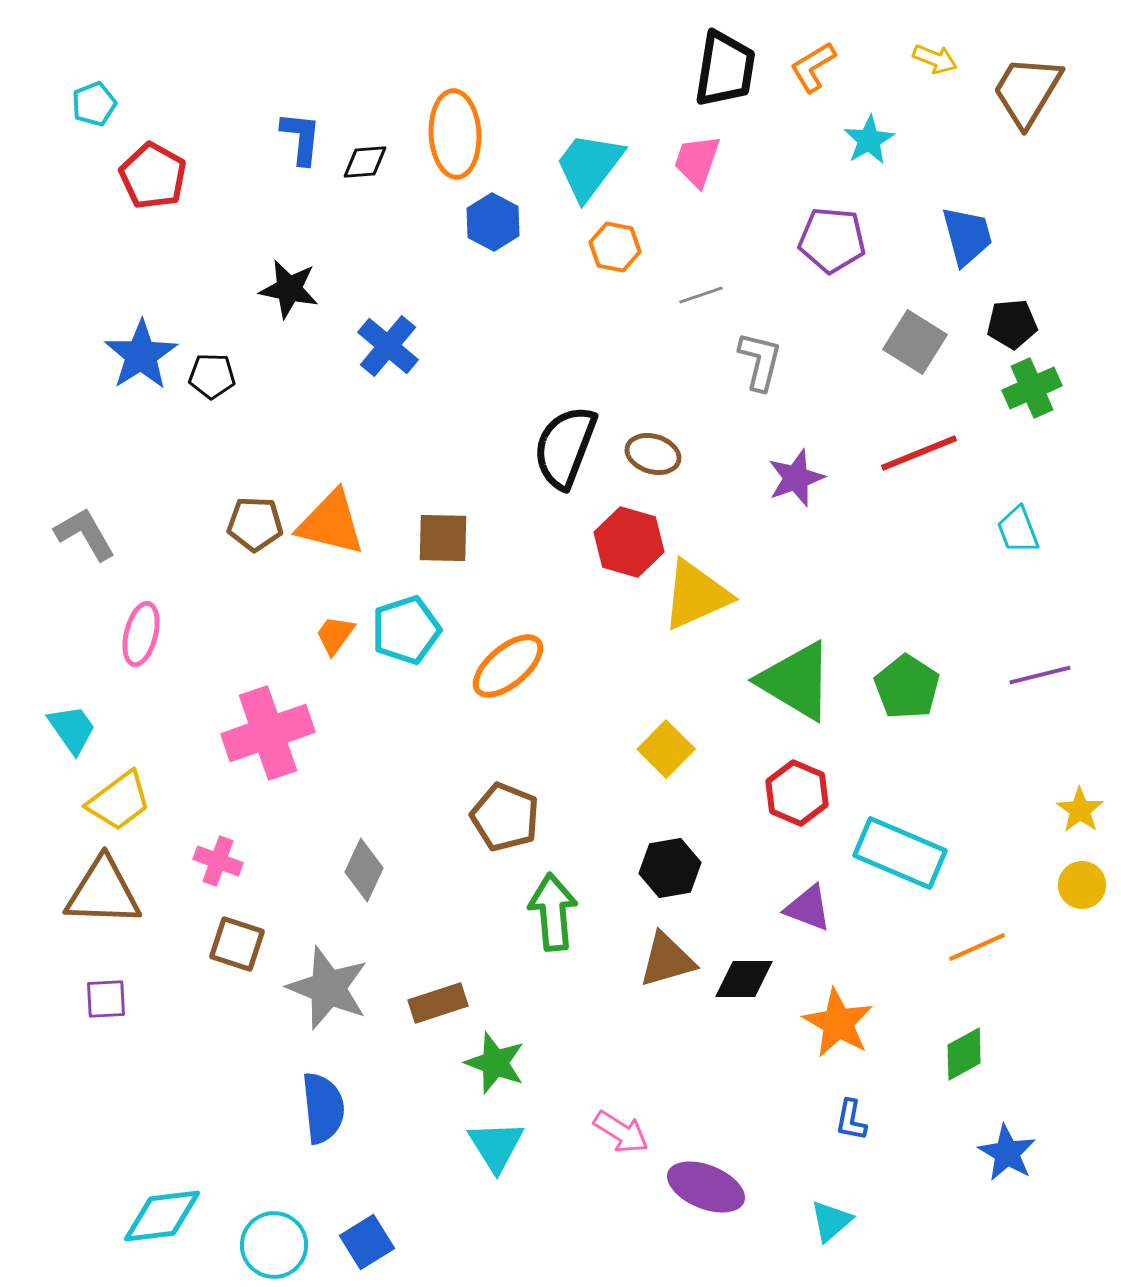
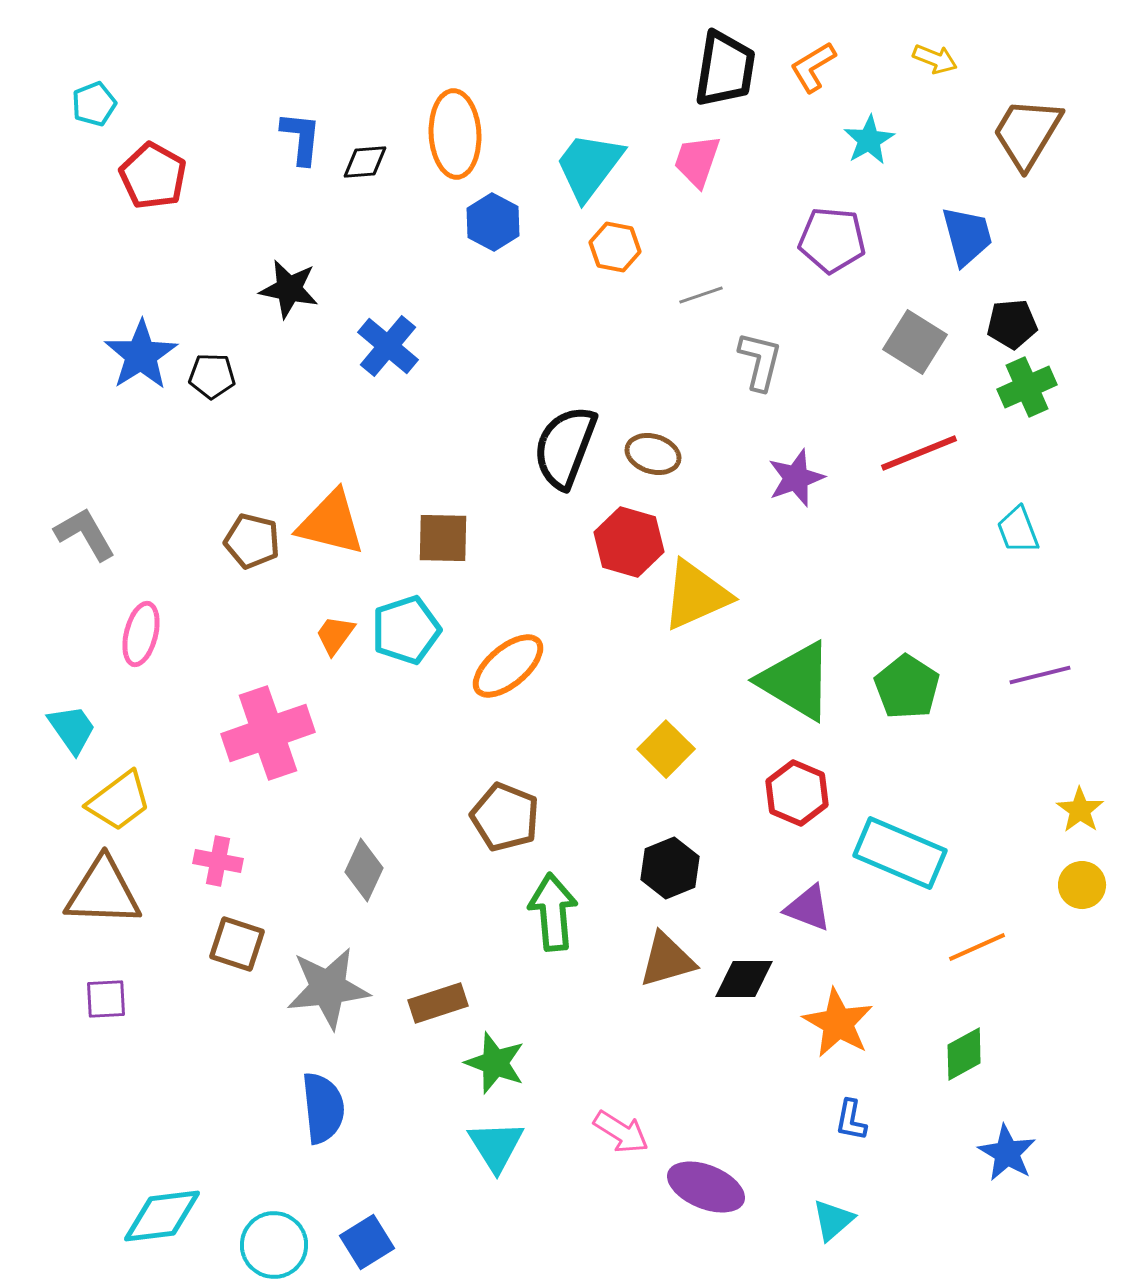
brown trapezoid at (1027, 91): moved 42 px down
green cross at (1032, 388): moved 5 px left, 1 px up
brown pentagon at (255, 524): moved 3 px left, 17 px down; rotated 12 degrees clockwise
pink cross at (218, 861): rotated 9 degrees counterclockwise
black hexagon at (670, 868): rotated 12 degrees counterclockwise
gray star at (328, 988): rotated 28 degrees counterclockwise
cyan triangle at (831, 1221): moved 2 px right, 1 px up
